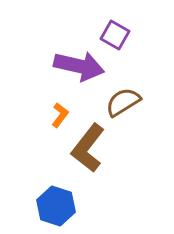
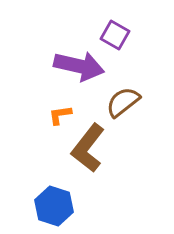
brown semicircle: rotated 6 degrees counterclockwise
orange L-shape: rotated 135 degrees counterclockwise
blue hexagon: moved 2 px left
